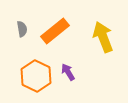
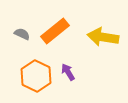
gray semicircle: moved 5 px down; rotated 56 degrees counterclockwise
yellow arrow: rotated 60 degrees counterclockwise
